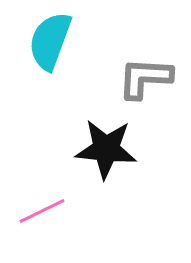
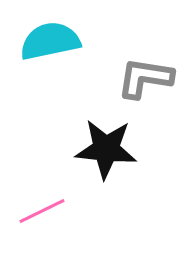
cyan semicircle: rotated 58 degrees clockwise
gray L-shape: rotated 6 degrees clockwise
